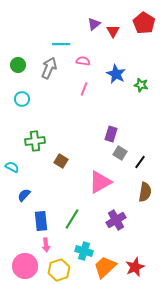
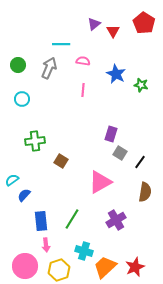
pink line: moved 1 px left, 1 px down; rotated 16 degrees counterclockwise
cyan semicircle: moved 13 px down; rotated 64 degrees counterclockwise
